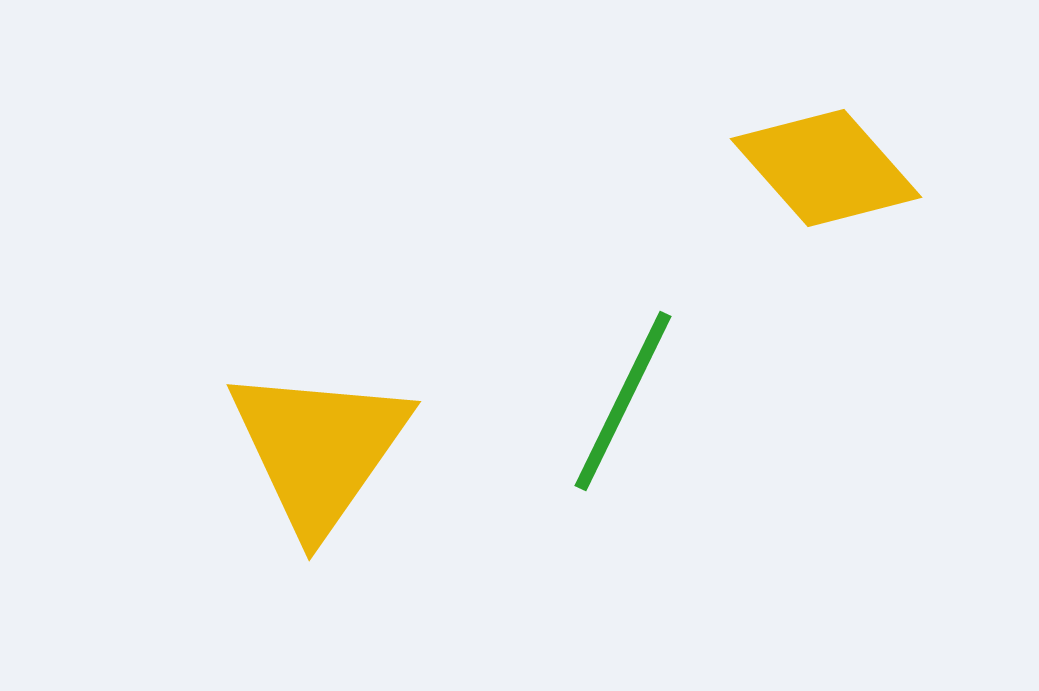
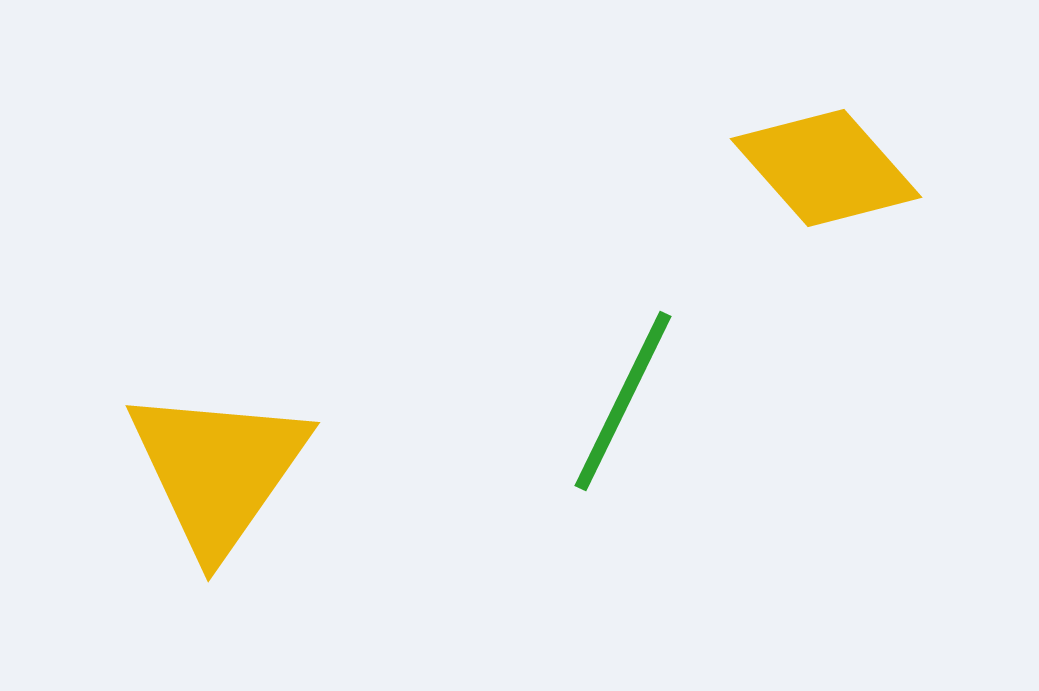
yellow triangle: moved 101 px left, 21 px down
